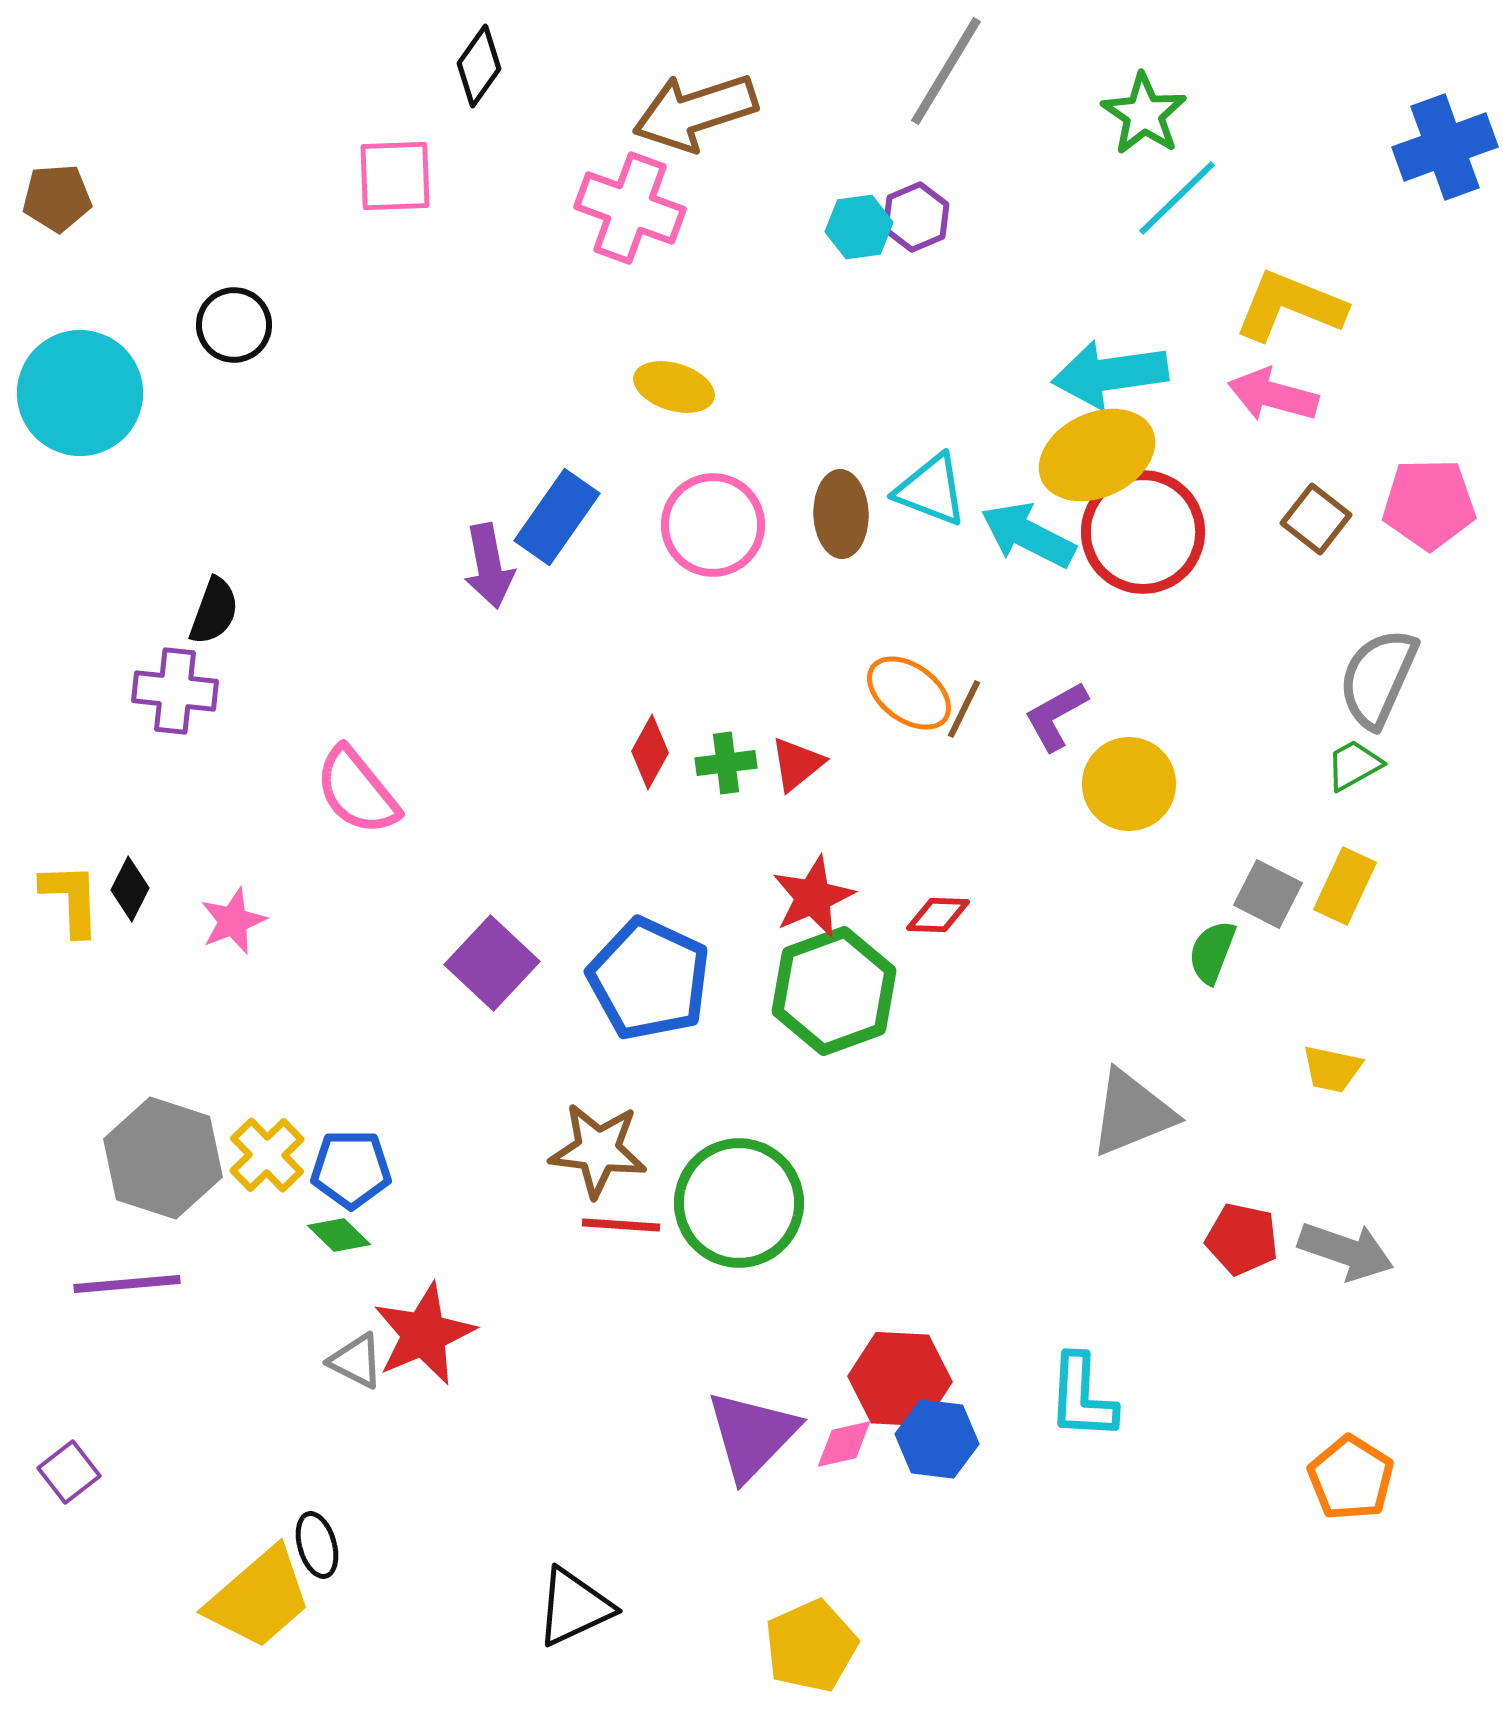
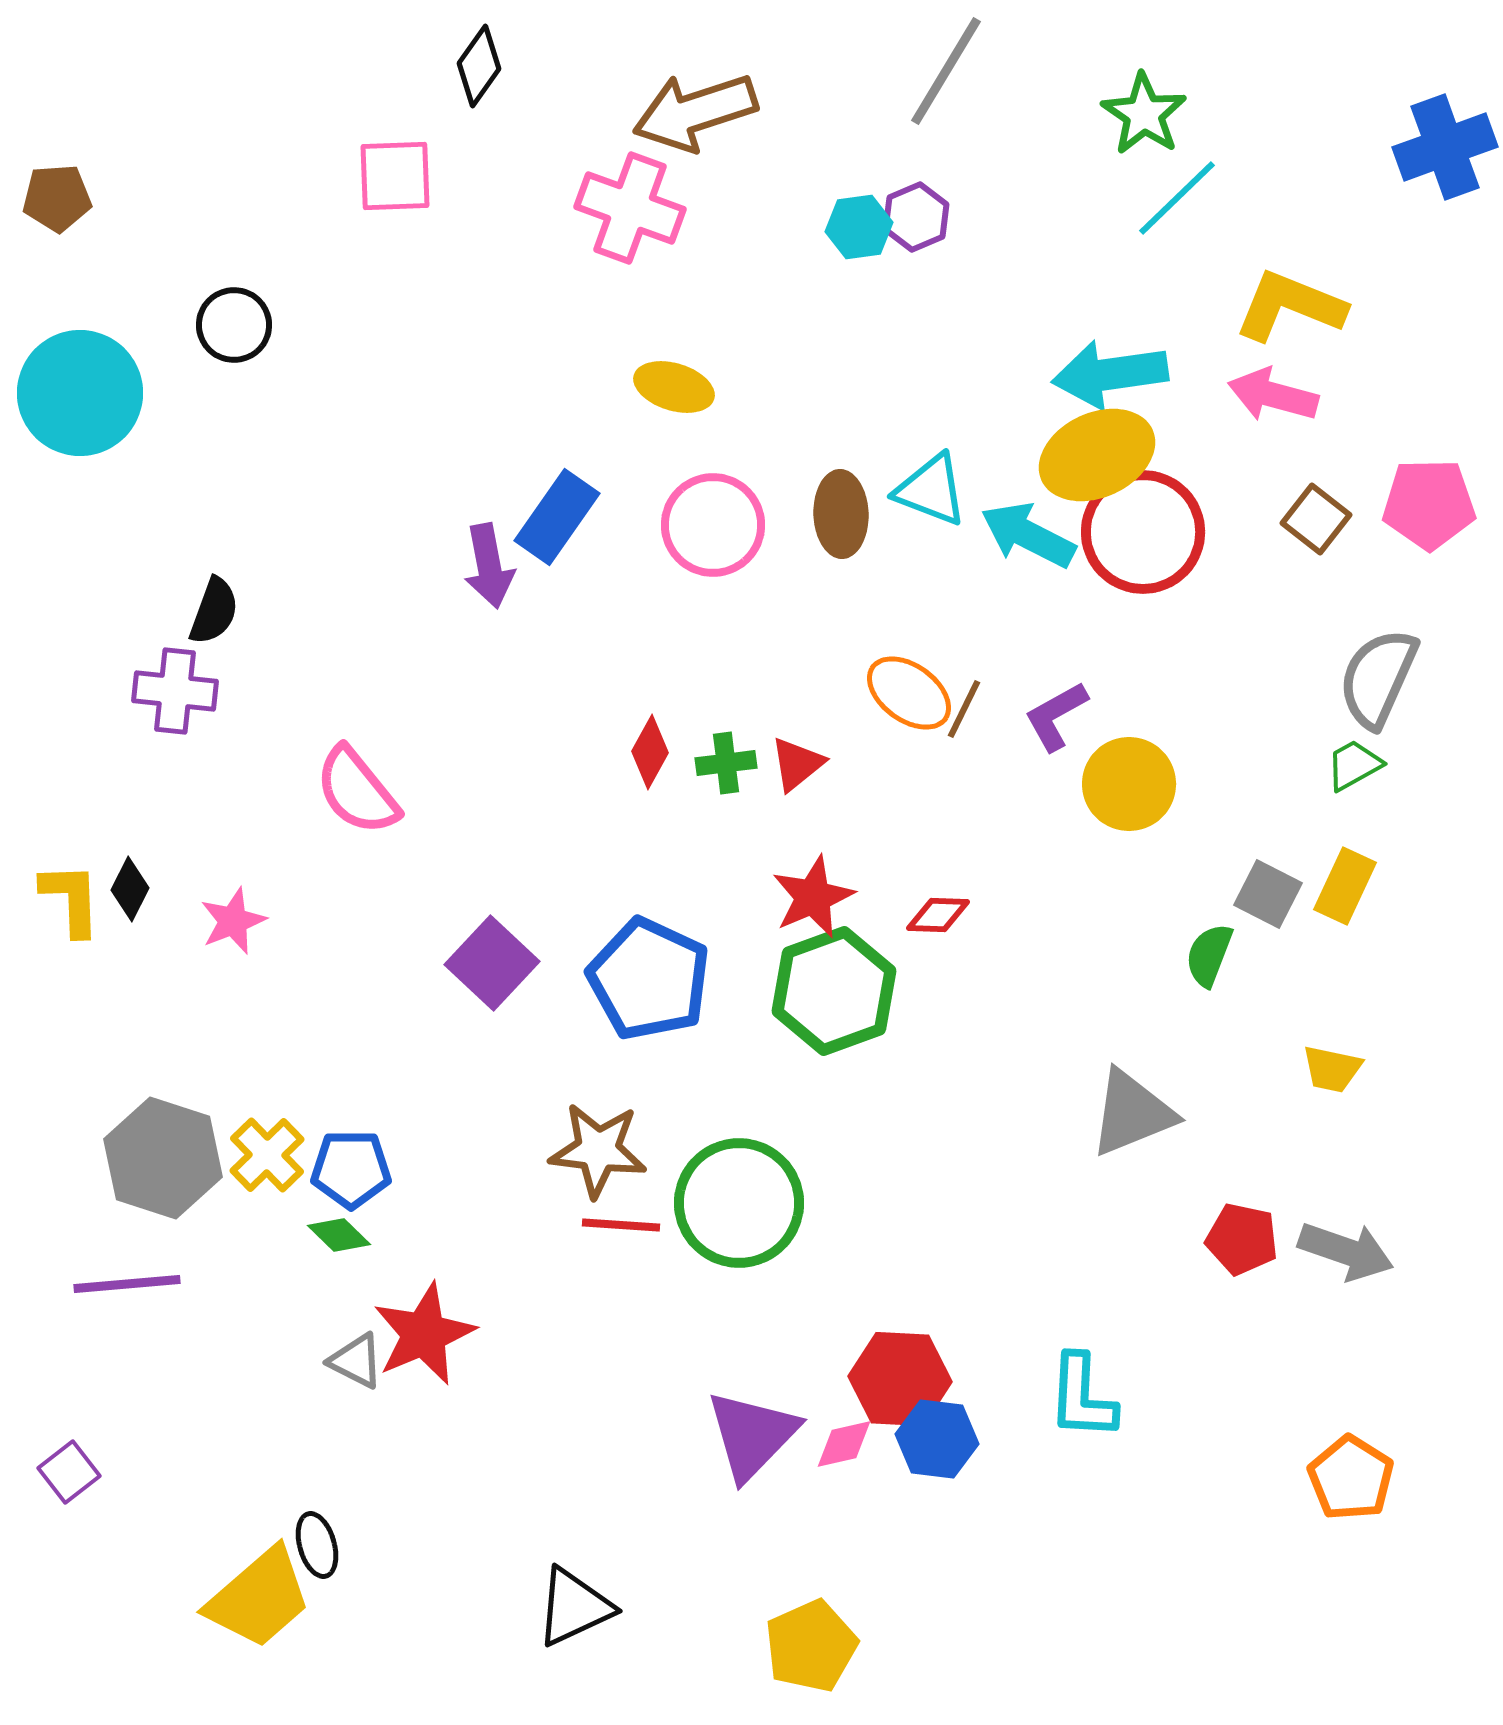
green semicircle at (1212, 952): moved 3 px left, 3 px down
